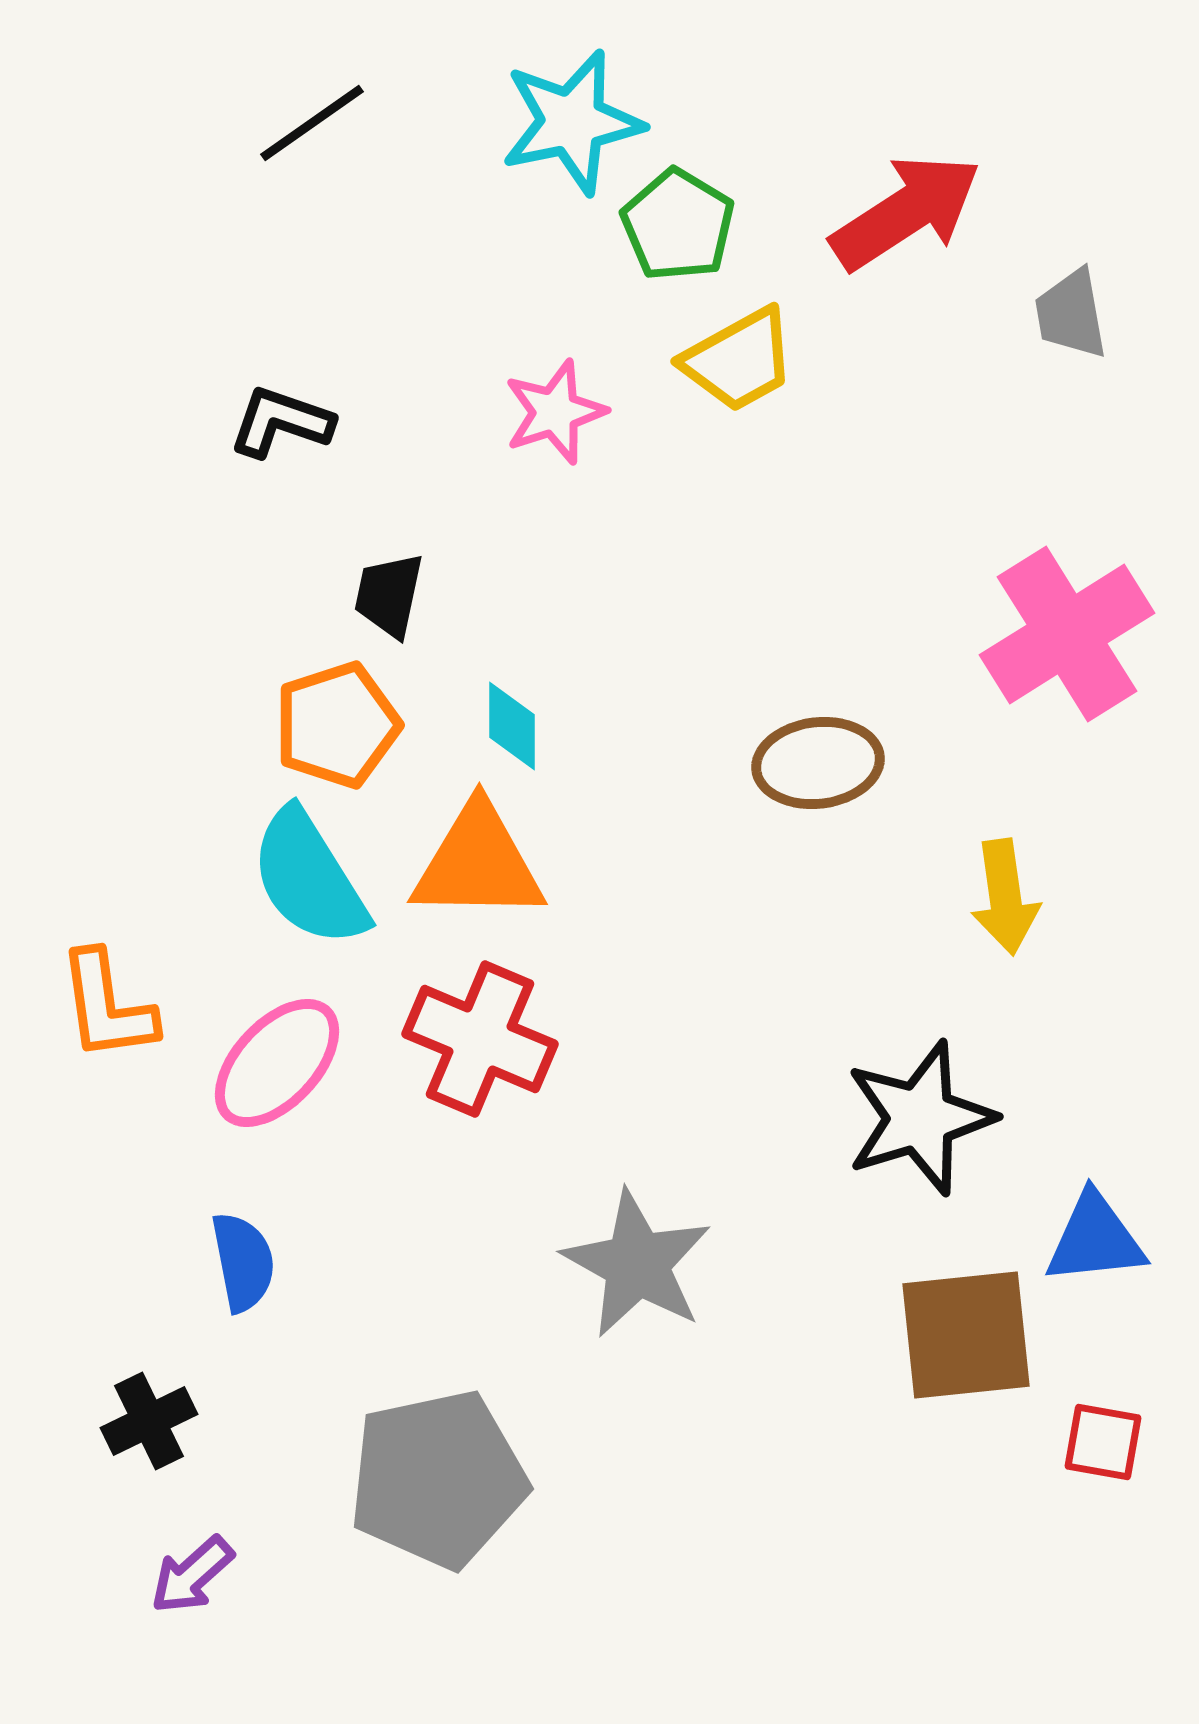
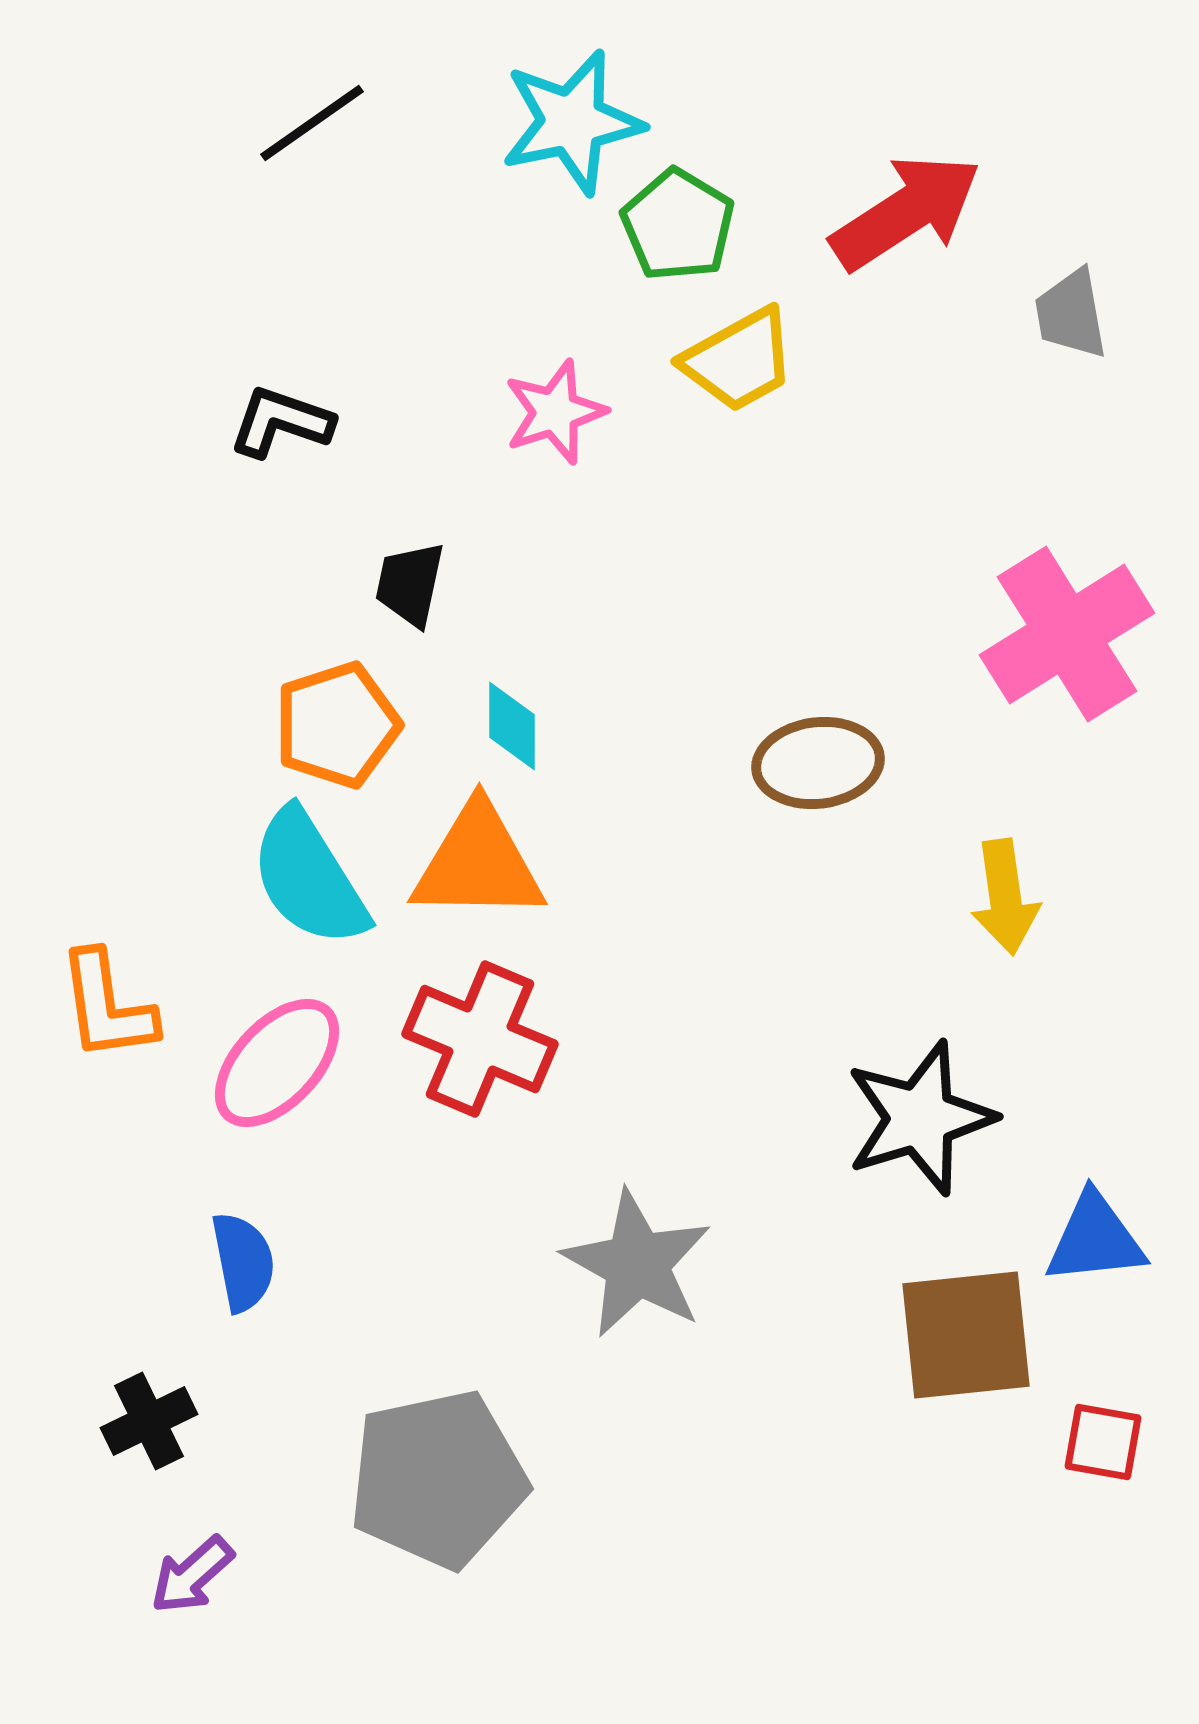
black trapezoid: moved 21 px right, 11 px up
